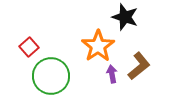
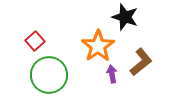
red square: moved 6 px right, 6 px up
brown L-shape: moved 2 px right, 4 px up
green circle: moved 2 px left, 1 px up
